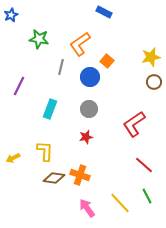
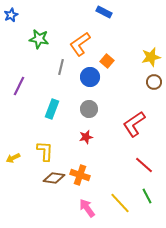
cyan rectangle: moved 2 px right
